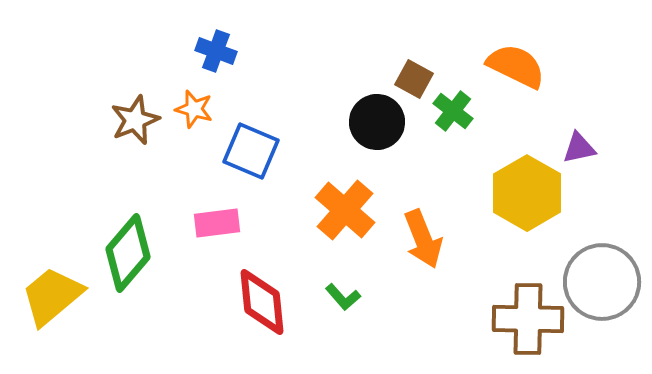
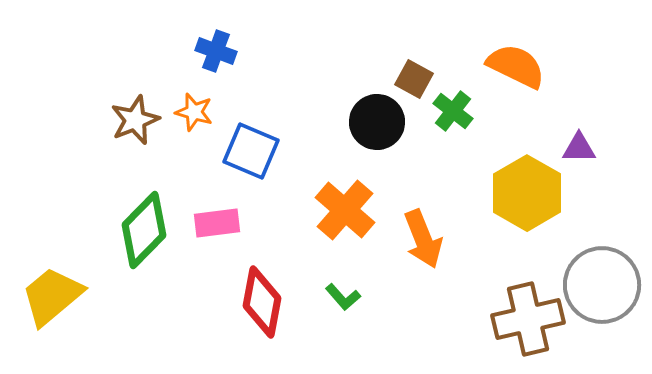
orange star: moved 3 px down
purple triangle: rotated 12 degrees clockwise
green diamond: moved 16 px right, 23 px up; rotated 4 degrees clockwise
gray circle: moved 3 px down
red diamond: rotated 16 degrees clockwise
brown cross: rotated 14 degrees counterclockwise
